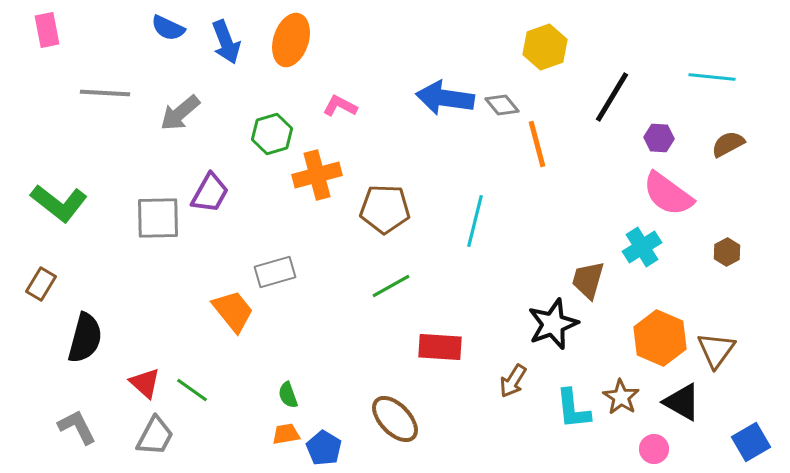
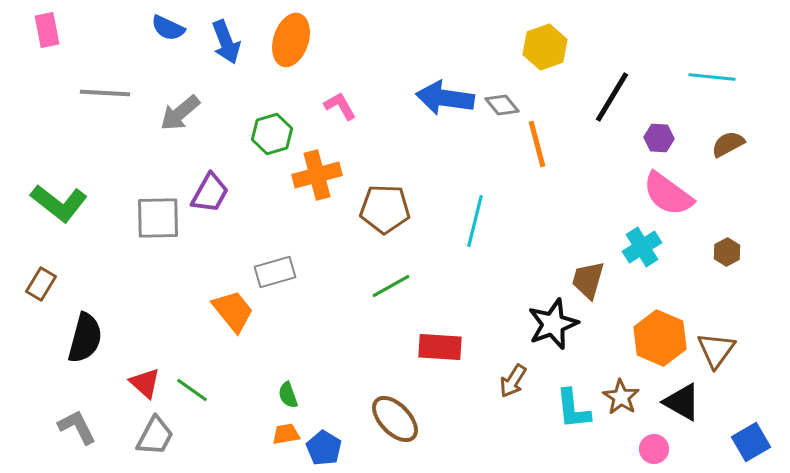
pink L-shape at (340, 106): rotated 32 degrees clockwise
